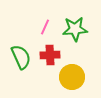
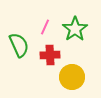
green star: rotated 30 degrees counterclockwise
green semicircle: moved 2 px left, 12 px up
